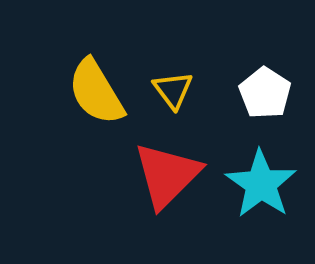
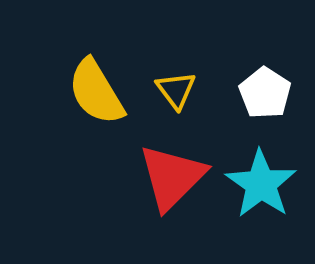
yellow triangle: moved 3 px right
red triangle: moved 5 px right, 2 px down
